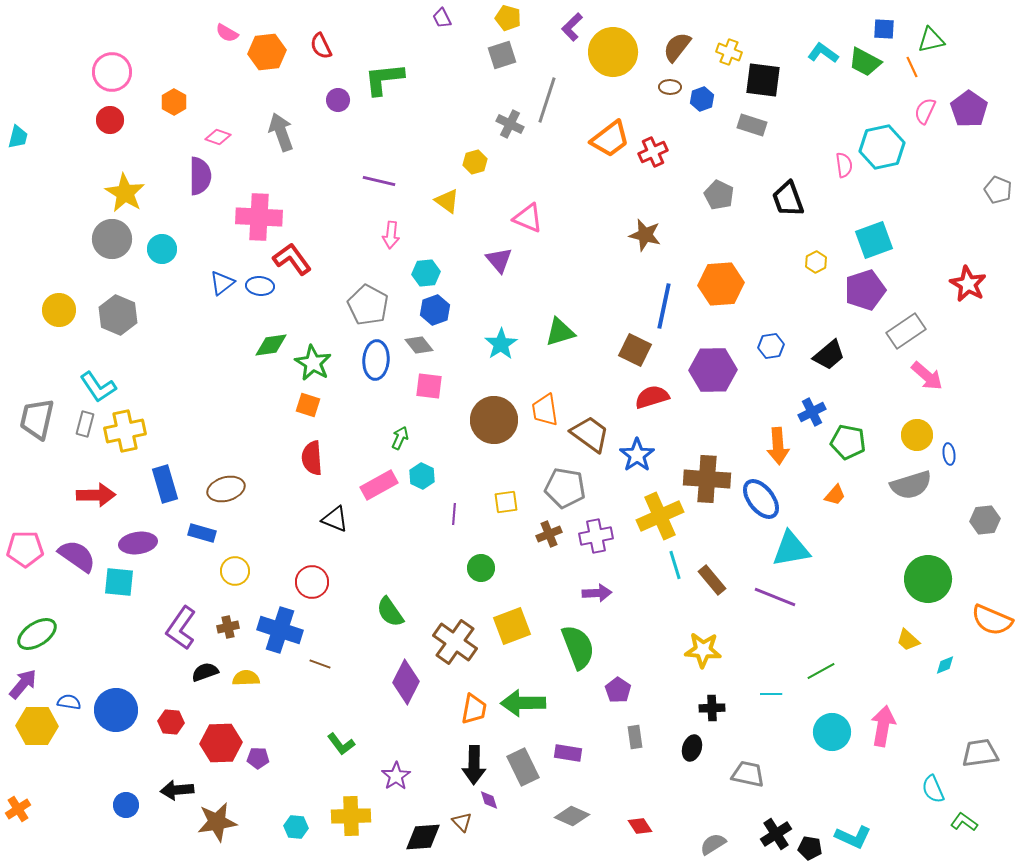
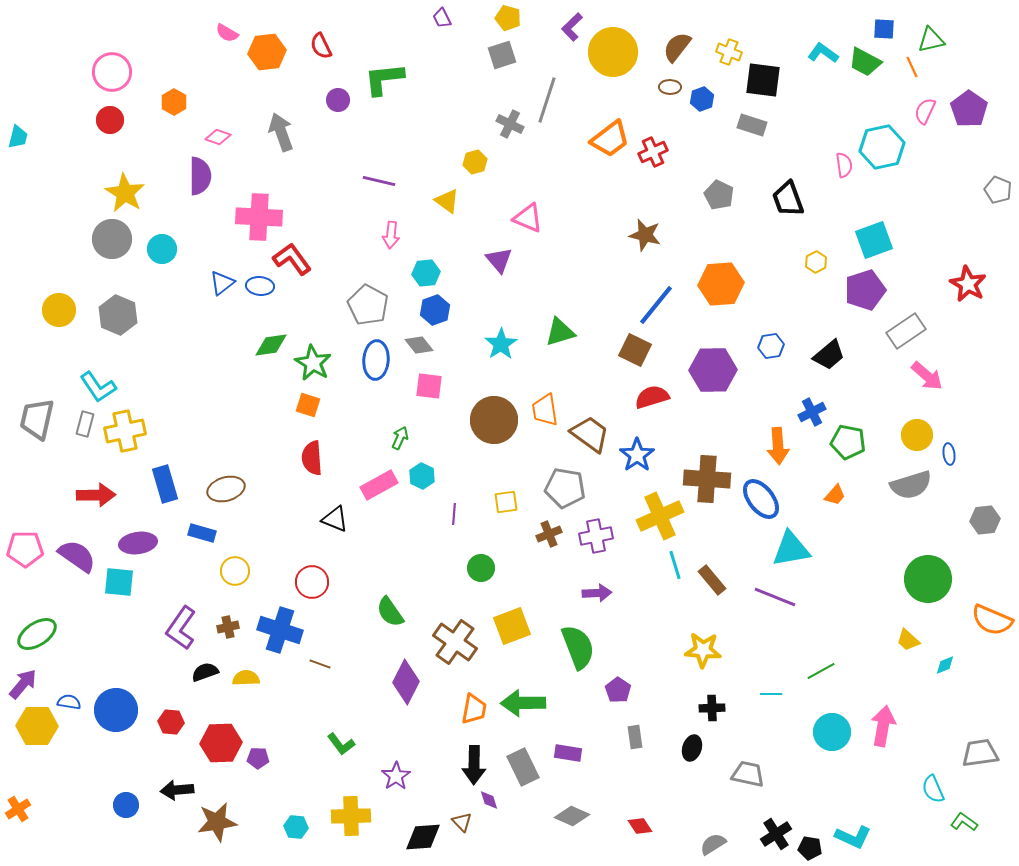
blue line at (664, 306): moved 8 px left, 1 px up; rotated 27 degrees clockwise
